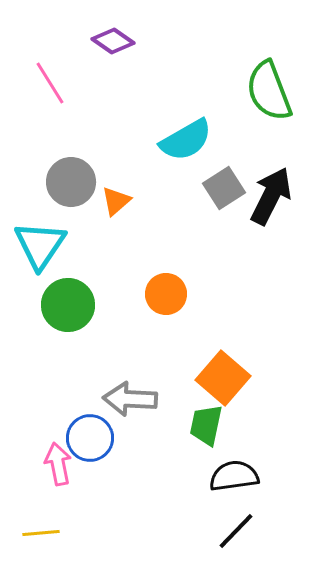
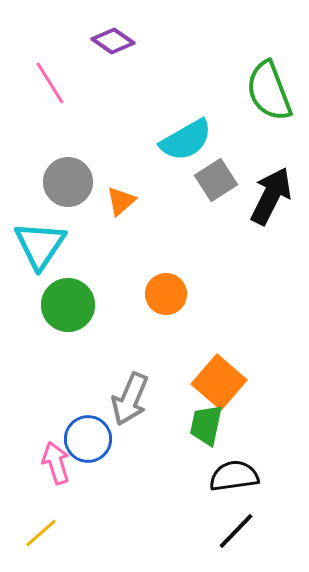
gray circle: moved 3 px left
gray square: moved 8 px left, 8 px up
orange triangle: moved 5 px right
orange square: moved 4 px left, 4 px down
gray arrow: rotated 70 degrees counterclockwise
blue circle: moved 2 px left, 1 px down
pink arrow: moved 2 px left, 1 px up; rotated 6 degrees counterclockwise
yellow line: rotated 36 degrees counterclockwise
